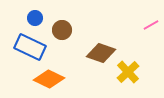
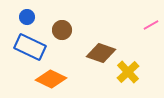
blue circle: moved 8 px left, 1 px up
orange diamond: moved 2 px right
